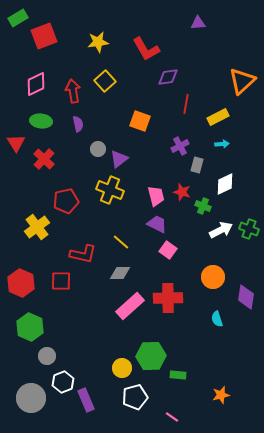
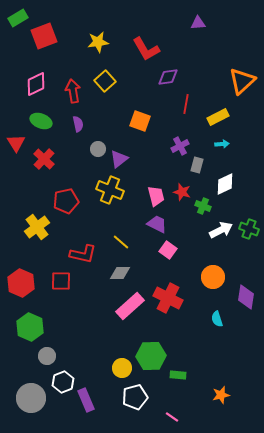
green ellipse at (41, 121): rotated 15 degrees clockwise
red cross at (168, 298): rotated 28 degrees clockwise
